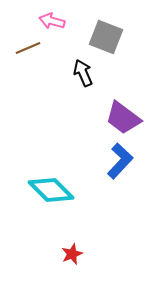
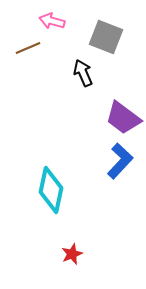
cyan diamond: rotated 57 degrees clockwise
